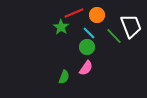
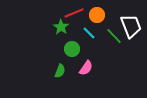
green circle: moved 15 px left, 2 px down
green semicircle: moved 4 px left, 6 px up
